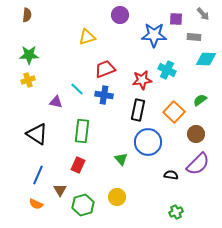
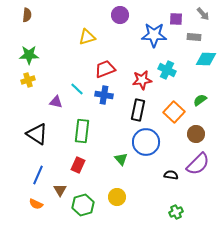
blue circle: moved 2 px left
